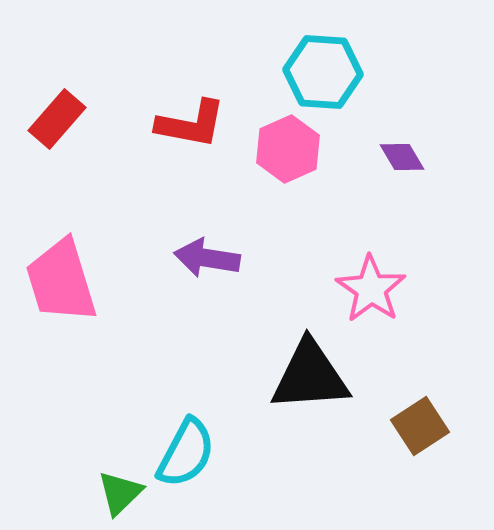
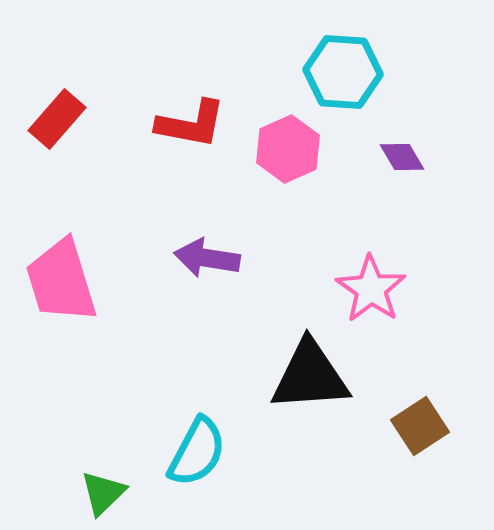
cyan hexagon: moved 20 px right
cyan semicircle: moved 11 px right, 1 px up
green triangle: moved 17 px left
